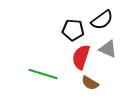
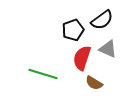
black pentagon: rotated 25 degrees counterclockwise
red semicircle: moved 1 px right, 1 px down
brown semicircle: moved 4 px right
